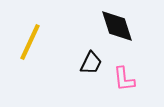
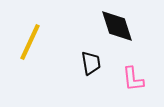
black trapezoid: rotated 35 degrees counterclockwise
pink L-shape: moved 9 px right
